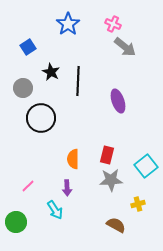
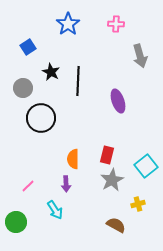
pink cross: moved 3 px right; rotated 21 degrees counterclockwise
gray arrow: moved 15 px right, 9 px down; rotated 35 degrees clockwise
gray star: moved 1 px right; rotated 25 degrees counterclockwise
purple arrow: moved 1 px left, 4 px up
